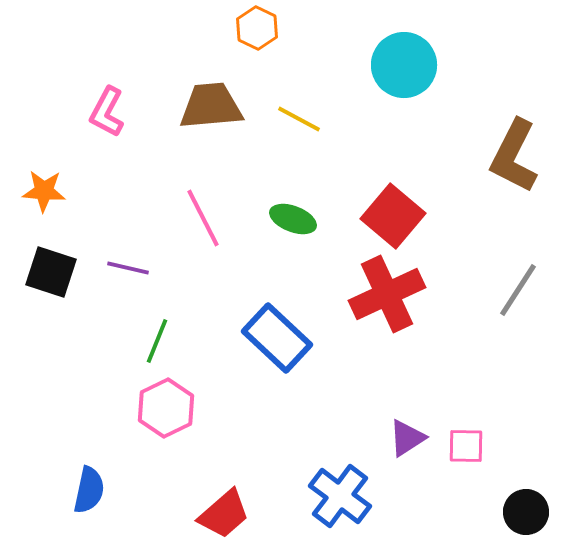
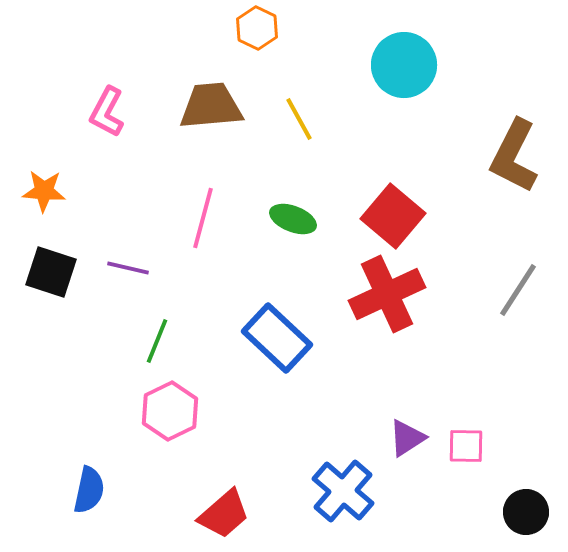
yellow line: rotated 33 degrees clockwise
pink line: rotated 42 degrees clockwise
pink hexagon: moved 4 px right, 3 px down
blue cross: moved 3 px right, 5 px up; rotated 4 degrees clockwise
